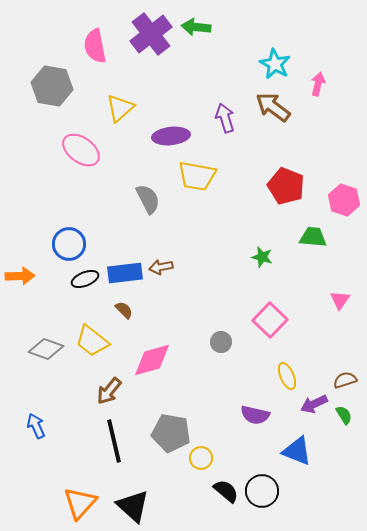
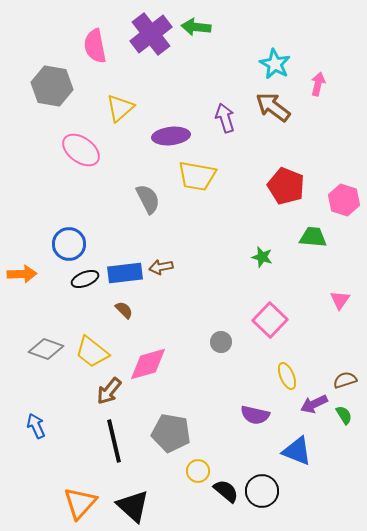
orange arrow at (20, 276): moved 2 px right, 2 px up
yellow trapezoid at (92, 341): moved 11 px down
pink diamond at (152, 360): moved 4 px left, 4 px down
yellow circle at (201, 458): moved 3 px left, 13 px down
